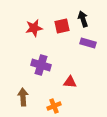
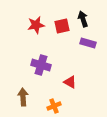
red star: moved 2 px right, 3 px up
red triangle: rotated 24 degrees clockwise
